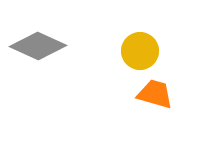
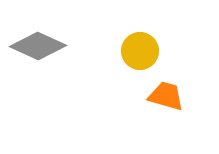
orange trapezoid: moved 11 px right, 2 px down
